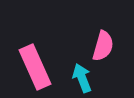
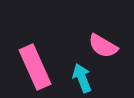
pink semicircle: rotated 104 degrees clockwise
